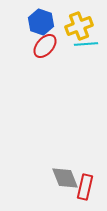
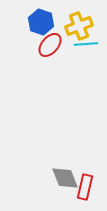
red ellipse: moved 5 px right, 1 px up
